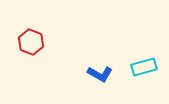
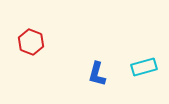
blue L-shape: moved 3 px left; rotated 75 degrees clockwise
